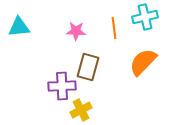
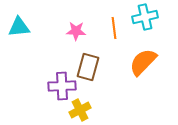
yellow cross: moved 1 px left
